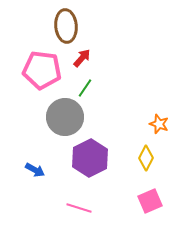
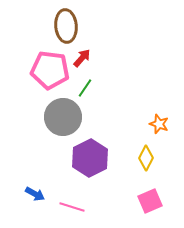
pink pentagon: moved 8 px right
gray circle: moved 2 px left
blue arrow: moved 24 px down
pink line: moved 7 px left, 1 px up
